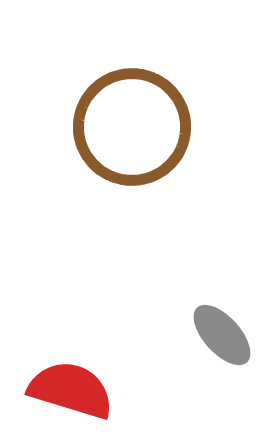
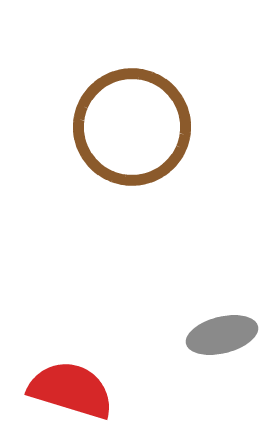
gray ellipse: rotated 62 degrees counterclockwise
